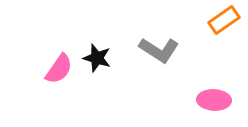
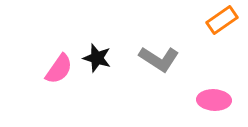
orange rectangle: moved 2 px left
gray L-shape: moved 9 px down
